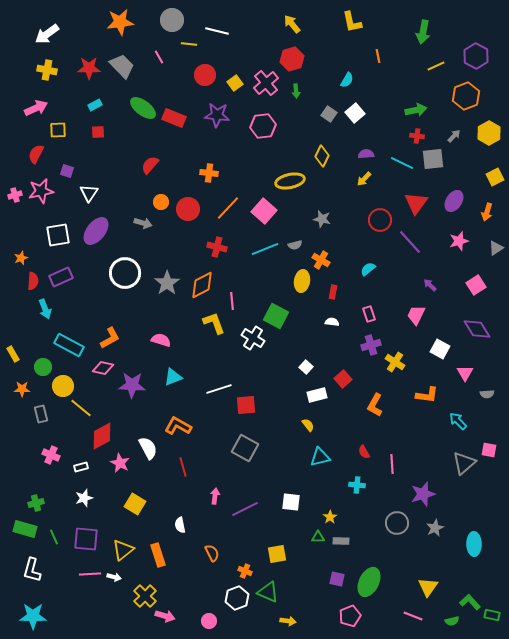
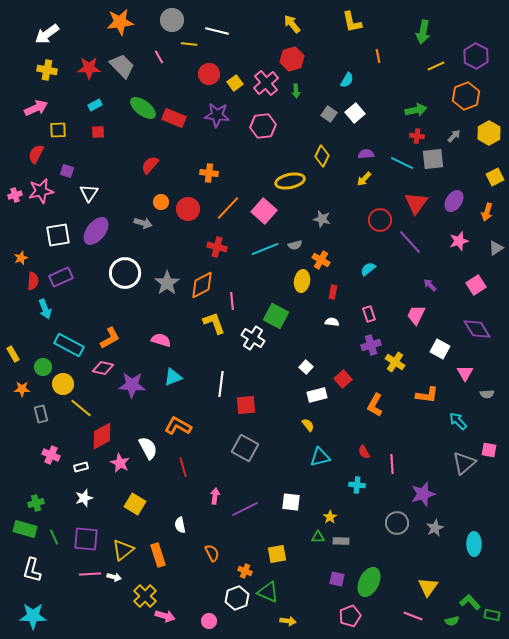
red circle at (205, 75): moved 4 px right, 1 px up
yellow circle at (63, 386): moved 2 px up
white line at (219, 389): moved 2 px right, 5 px up; rotated 65 degrees counterclockwise
